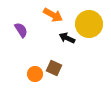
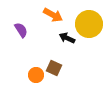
orange circle: moved 1 px right, 1 px down
